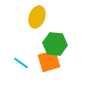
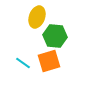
green hexagon: moved 8 px up
cyan line: moved 2 px right
